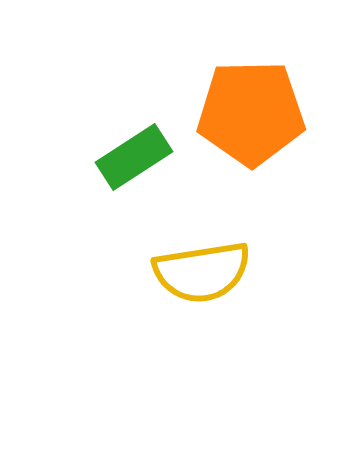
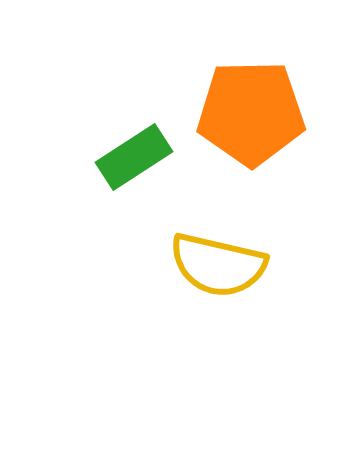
yellow semicircle: moved 16 px right, 7 px up; rotated 22 degrees clockwise
